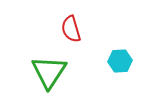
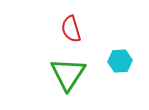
green triangle: moved 19 px right, 2 px down
